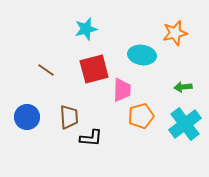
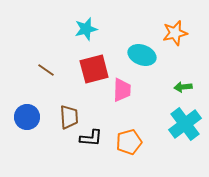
cyan ellipse: rotated 12 degrees clockwise
orange pentagon: moved 12 px left, 26 px down
